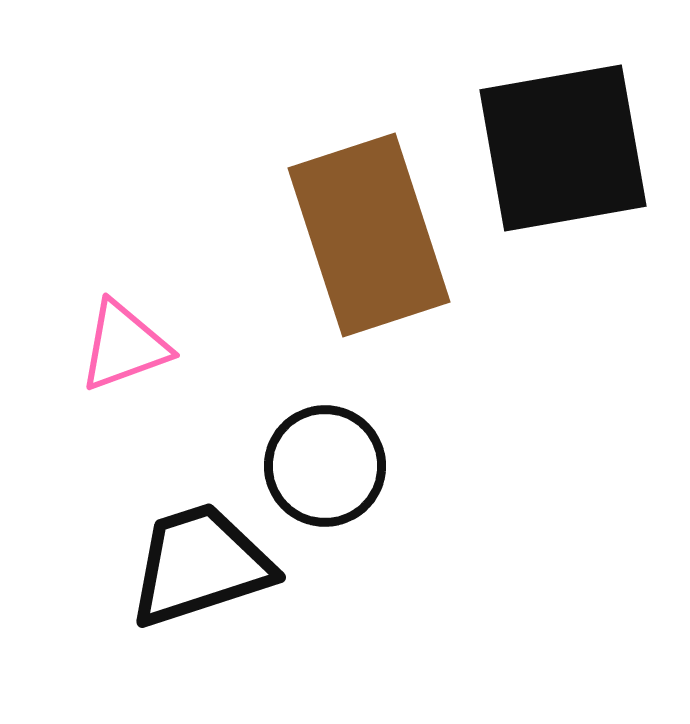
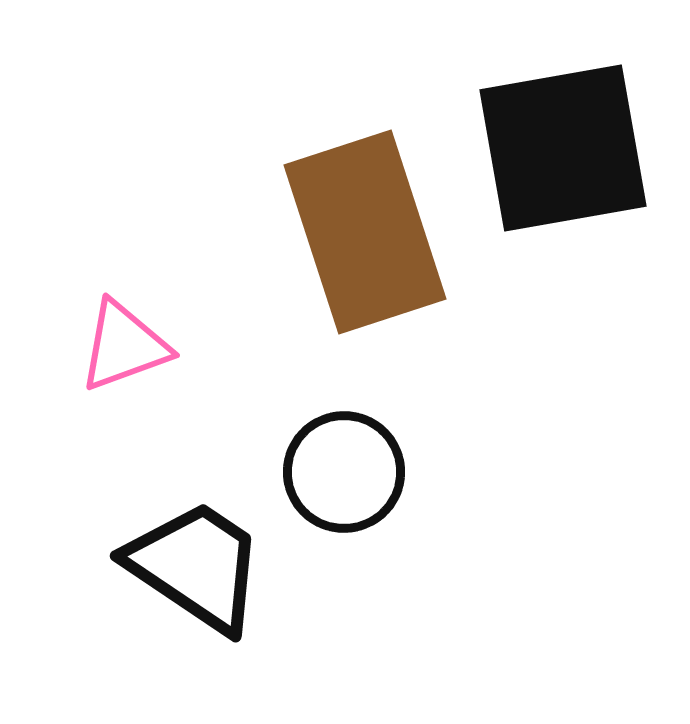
brown rectangle: moved 4 px left, 3 px up
black circle: moved 19 px right, 6 px down
black trapezoid: moved 4 px left, 1 px down; rotated 52 degrees clockwise
